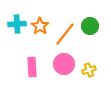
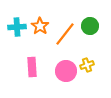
cyan cross: moved 3 px down
pink circle: moved 2 px right, 7 px down
yellow cross: moved 2 px left, 5 px up
